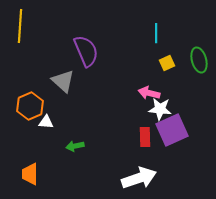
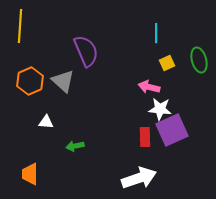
pink arrow: moved 6 px up
orange hexagon: moved 25 px up
